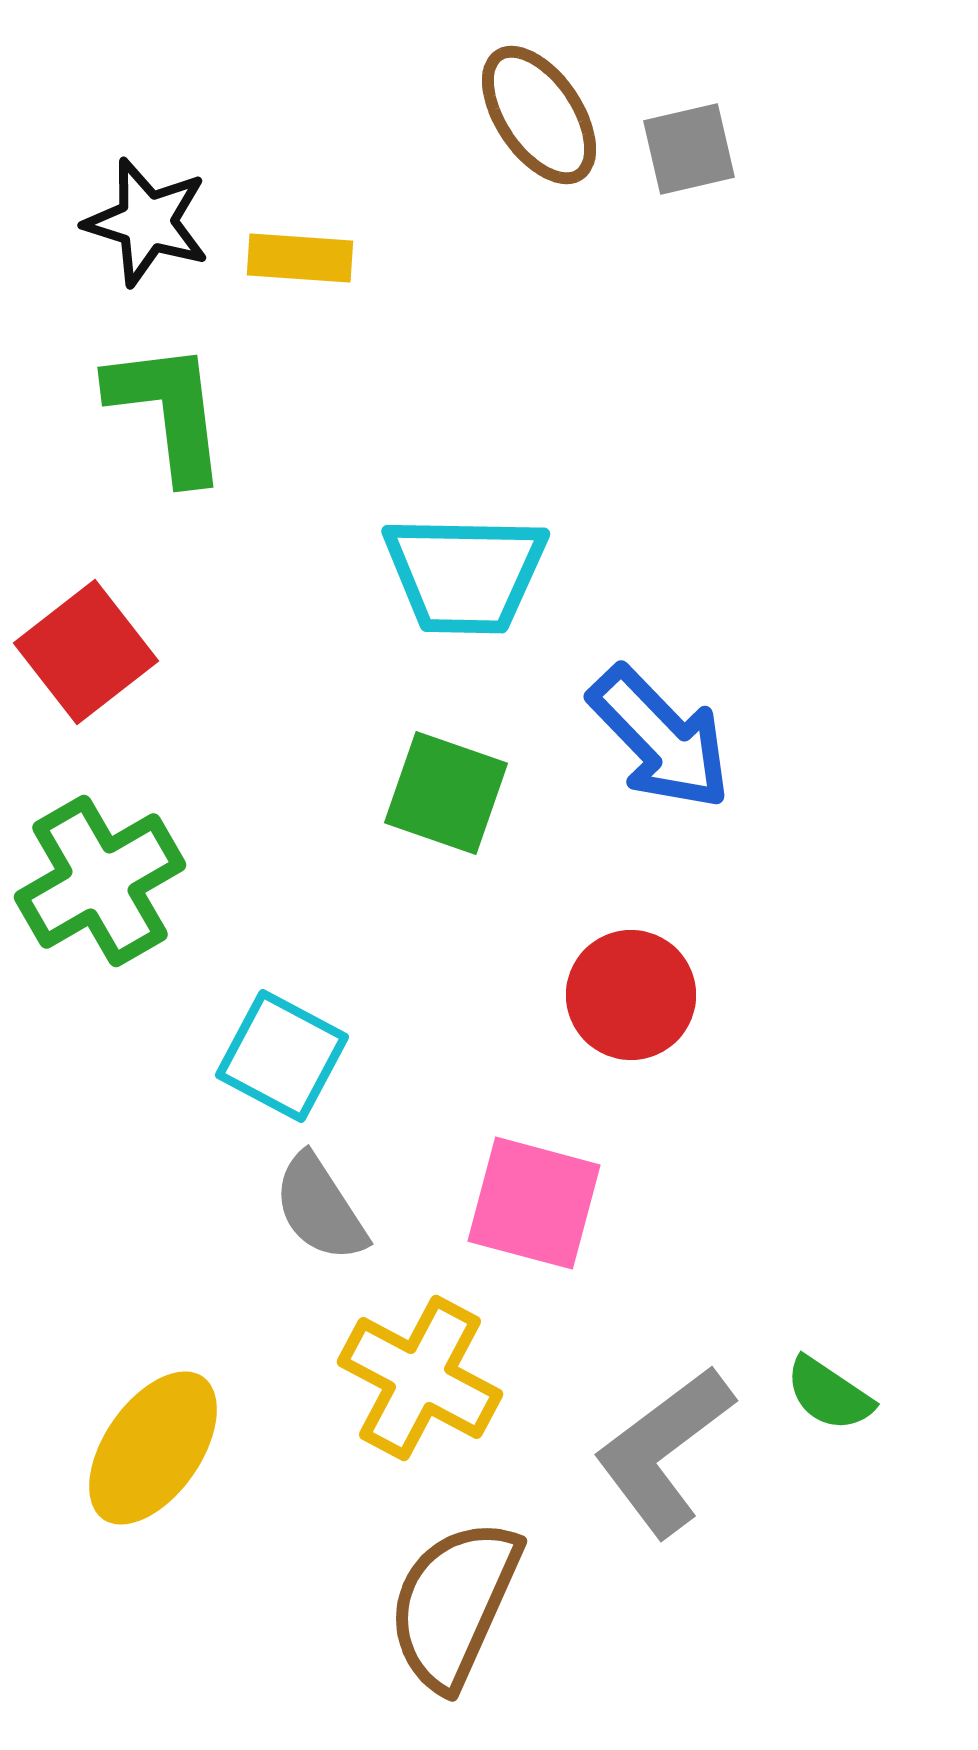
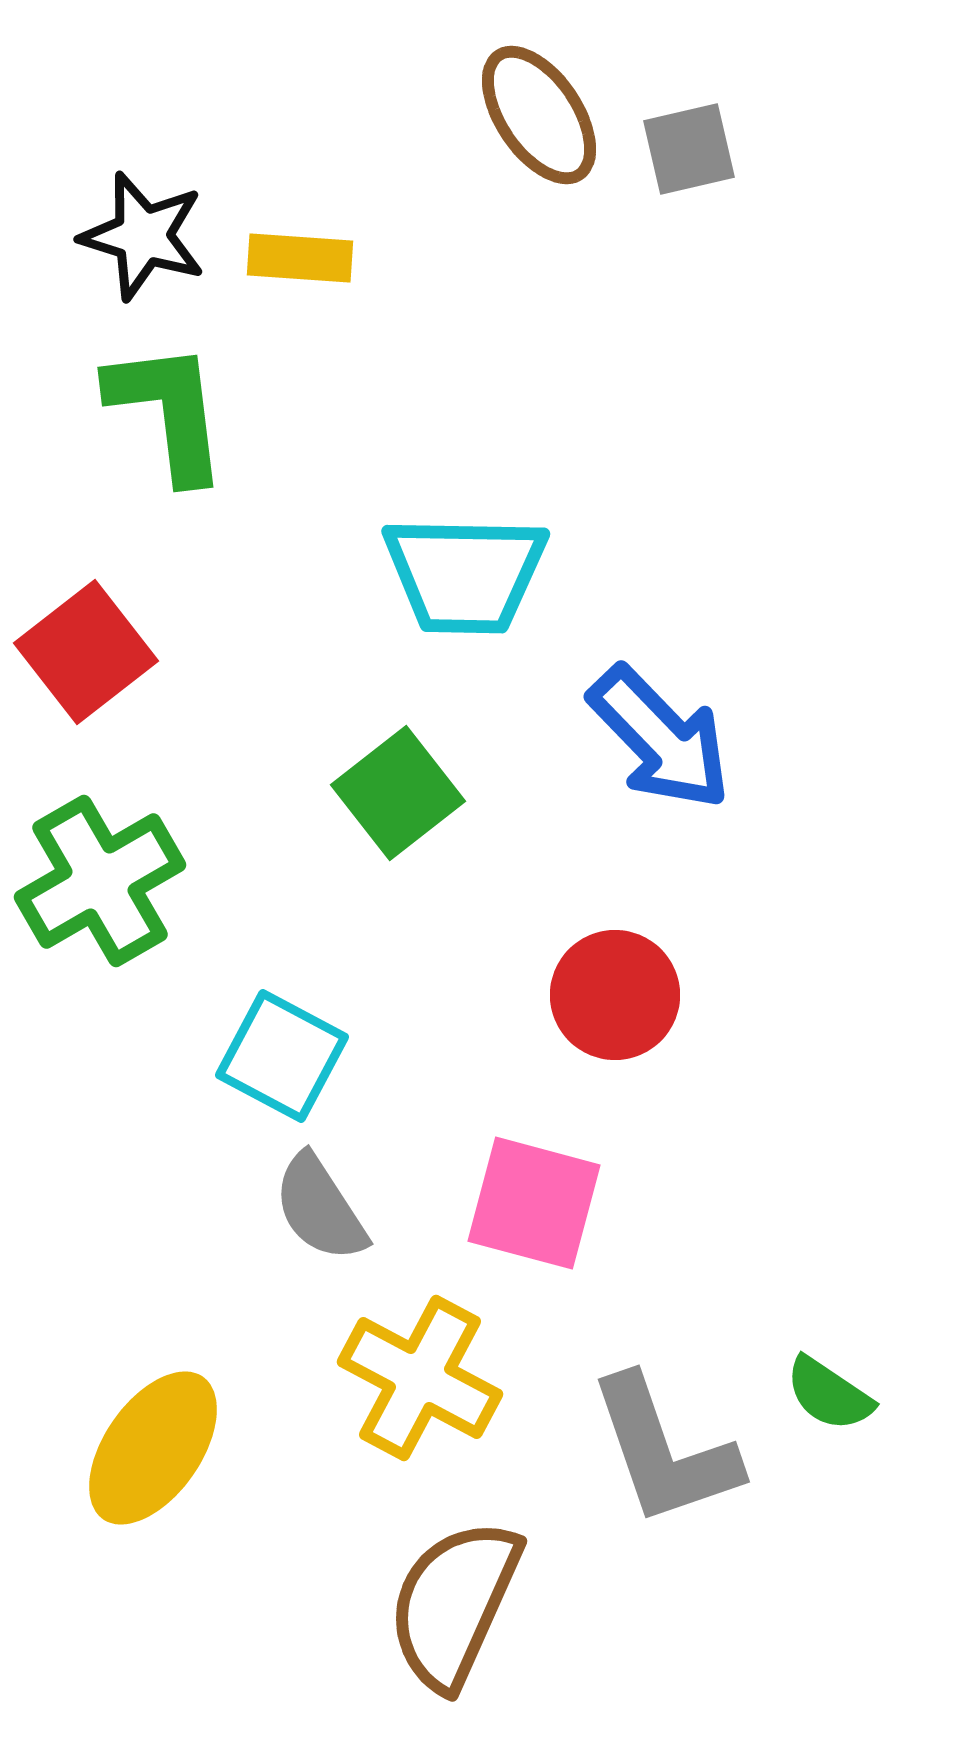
black star: moved 4 px left, 14 px down
green square: moved 48 px left; rotated 33 degrees clockwise
red circle: moved 16 px left
gray L-shape: rotated 72 degrees counterclockwise
